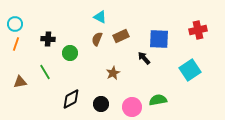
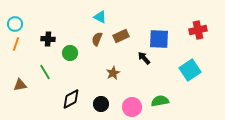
brown triangle: moved 3 px down
green semicircle: moved 2 px right, 1 px down
